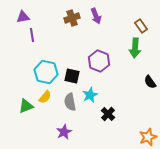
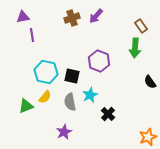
purple arrow: rotated 63 degrees clockwise
